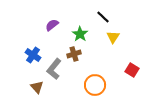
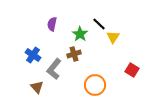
black line: moved 4 px left, 7 px down
purple semicircle: moved 1 px up; rotated 40 degrees counterclockwise
